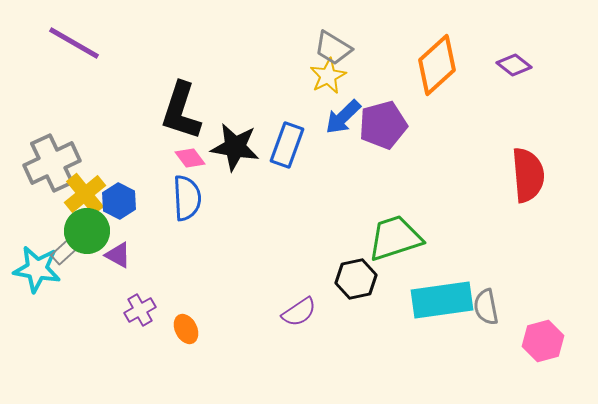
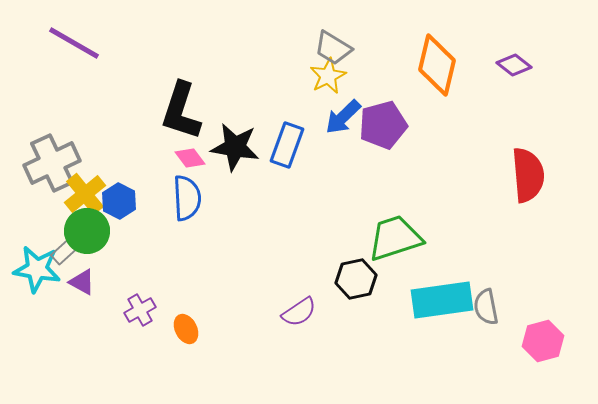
orange diamond: rotated 34 degrees counterclockwise
purple triangle: moved 36 px left, 27 px down
